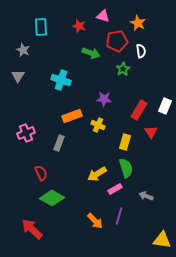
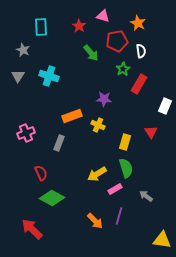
red star: rotated 16 degrees clockwise
green arrow: rotated 30 degrees clockwise
cyan cross: moved 12 px left, 4 px up
red rectangle: moved 26 px up
gray arrow: rotated 16 degrees clockwise
